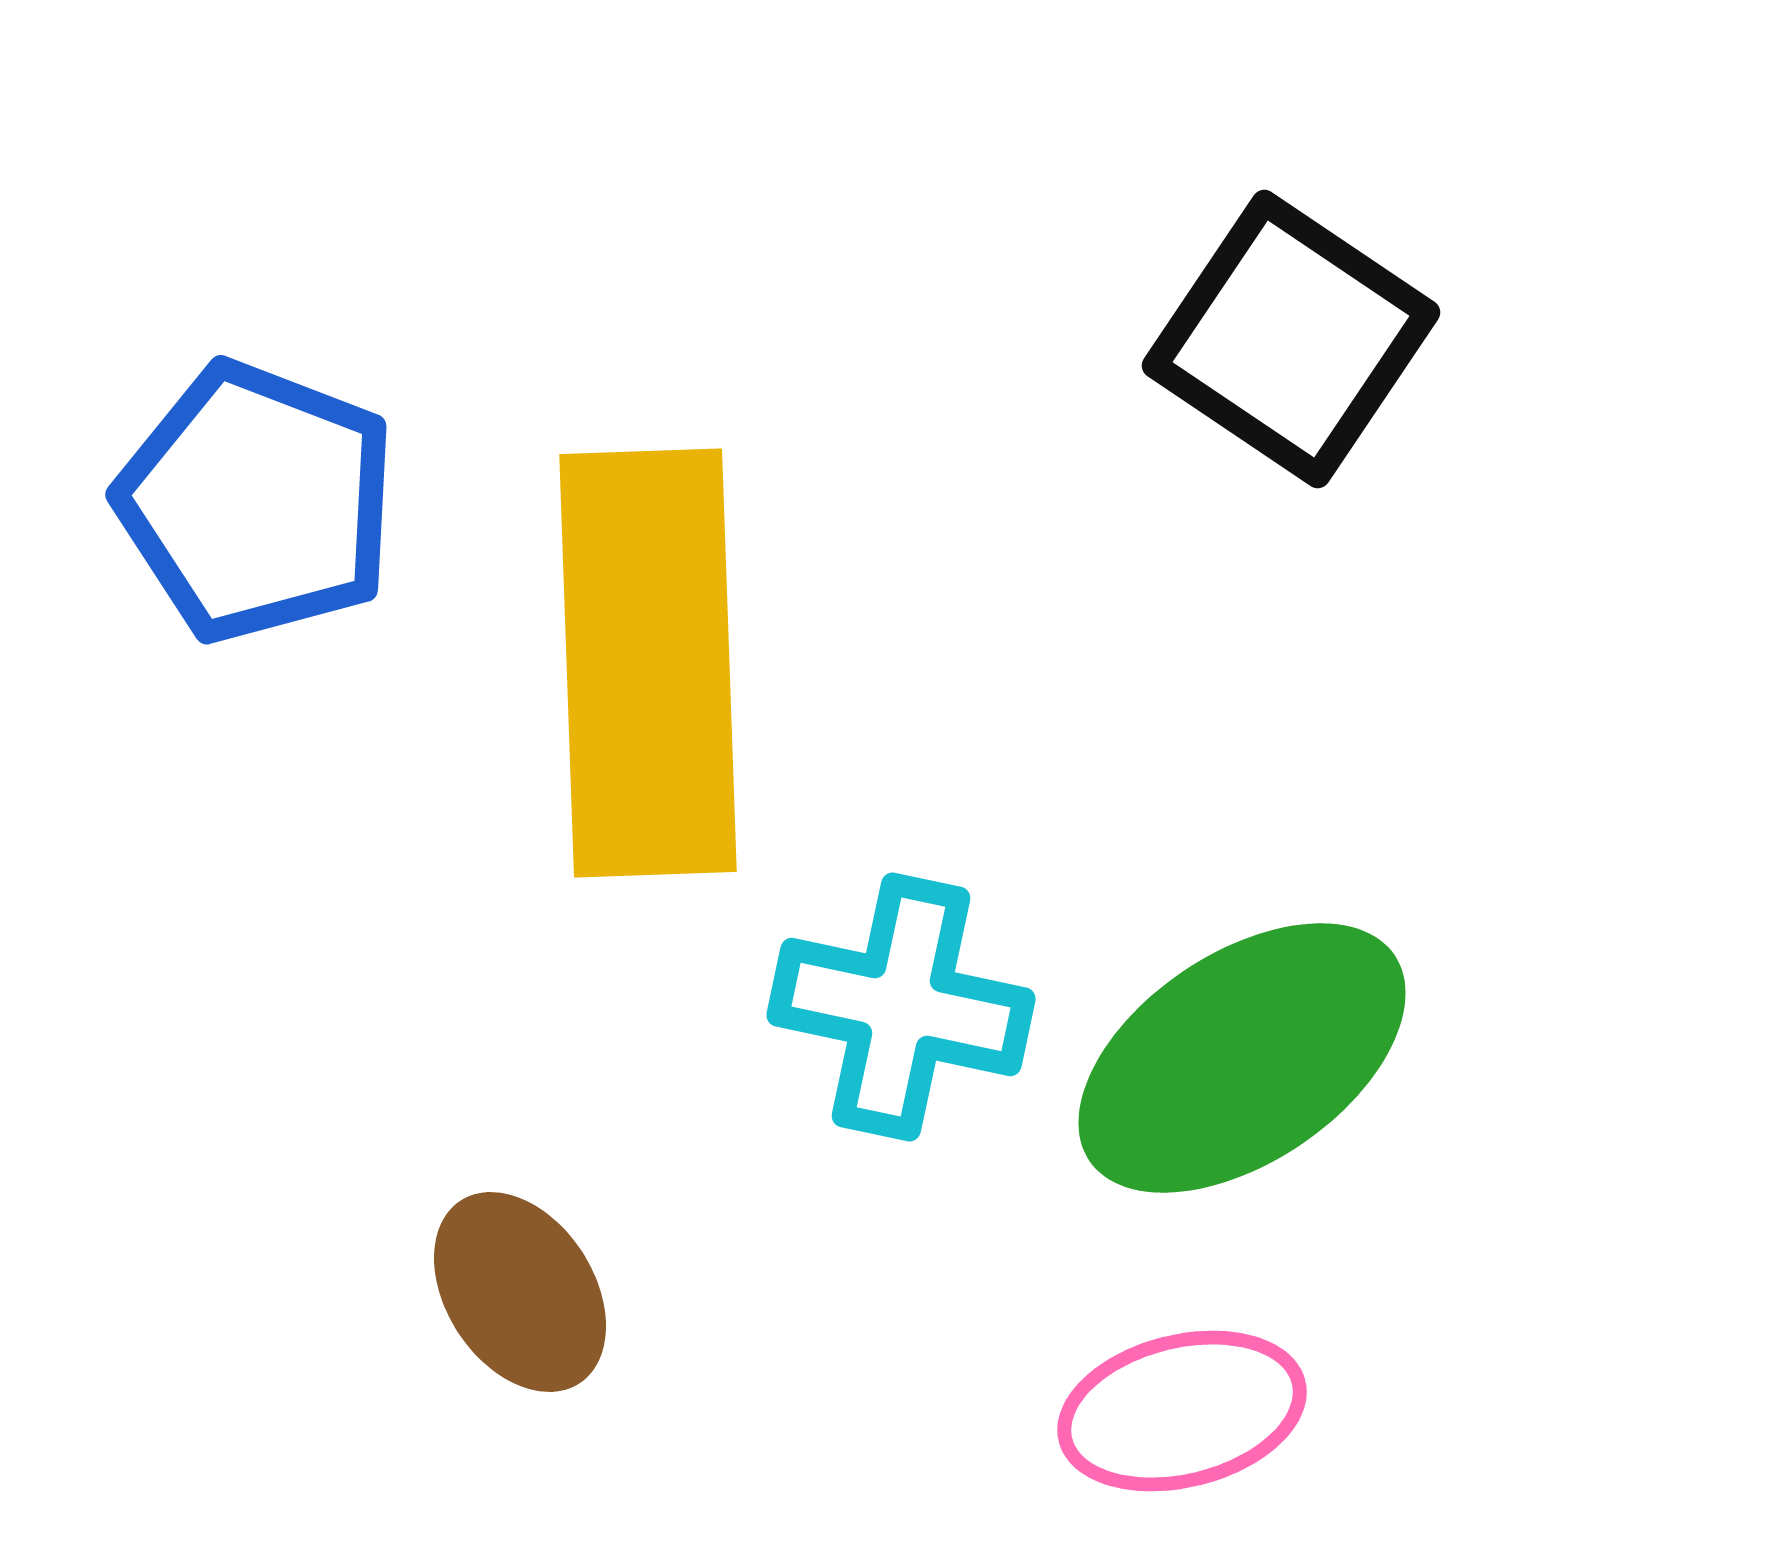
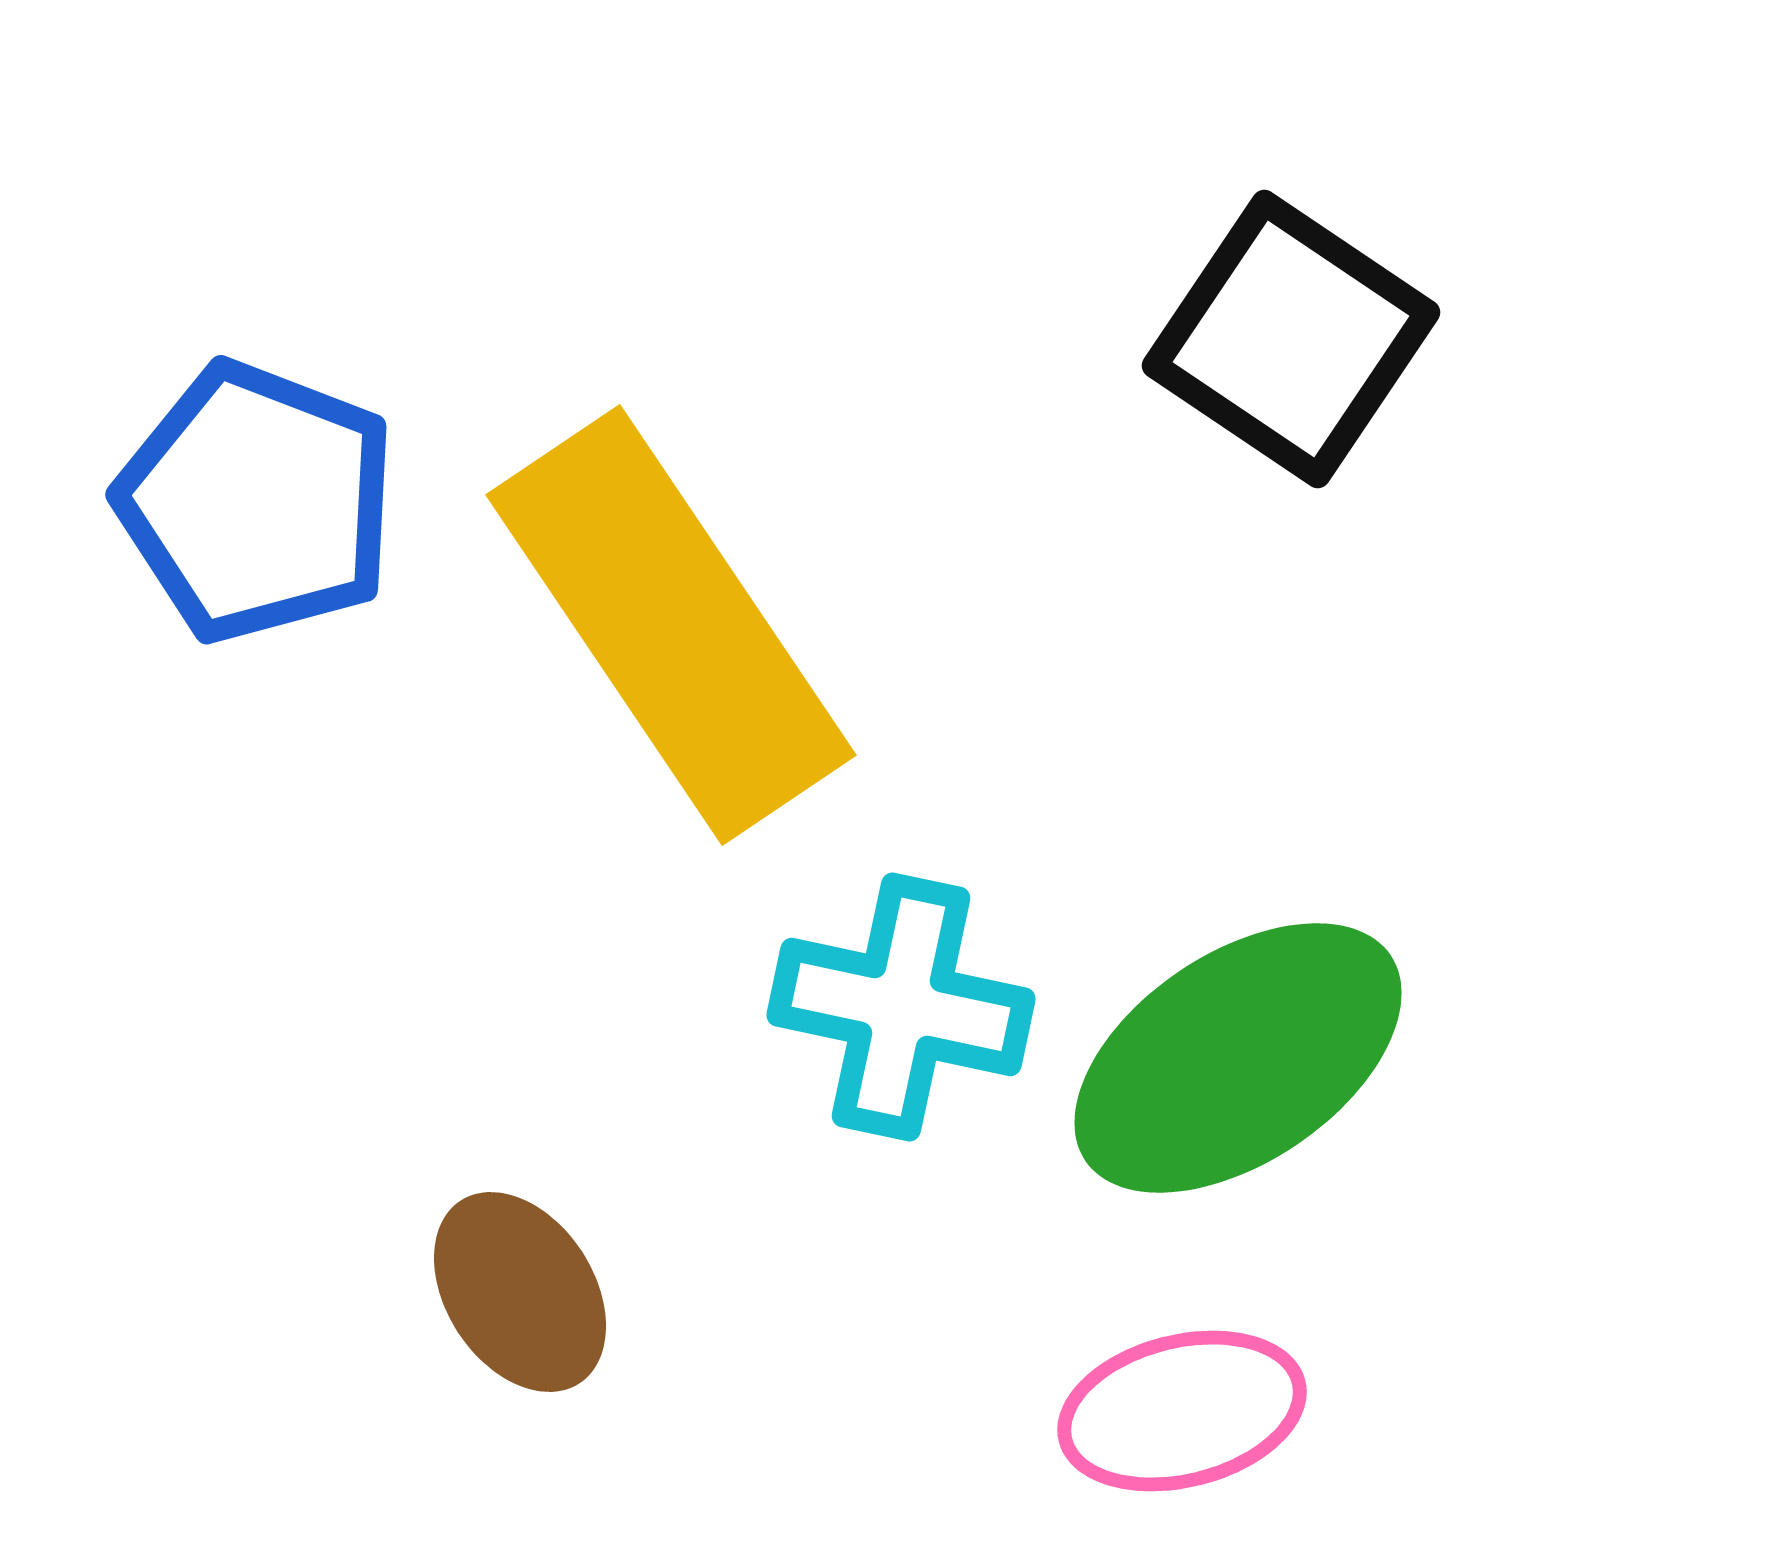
yellow rectangle: moved 23 px right, 38 px up; rotated 32 degrees counterclockwise
green ellipse: moved 4 px left
